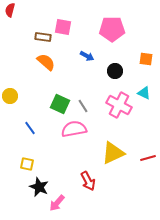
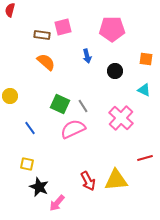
pink square: rotated 24 degrees counterclockwise
brown rectangle: moved 1 px left, 2 px up
blue arrow: rotated 48 degrees clockwise
cyan triangle: moved 3 px up
pink cross: moved 2 px right, 13 px down; rotated 15 degrees clockwise
pink semicircle: moved 1 px left; rotated 15 degrees counterclockwise
yellow triangle: moved 3 px right, 27 px down; rotated 20 degrees clockwise
red line: moved 3 px left
